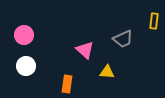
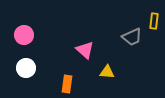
gray trapezoid: moved 9 px right, 2 px up
white circle: moved 2 px down
